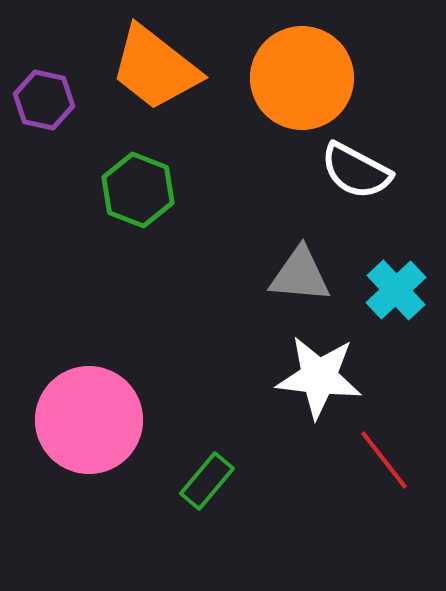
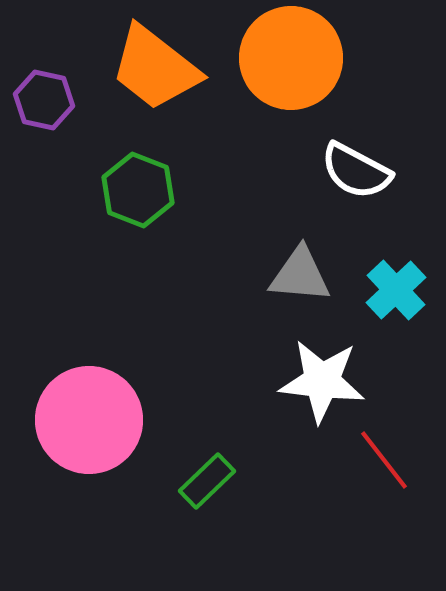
orange circle: moved 11 px left, 20 px up
white star: moved 3 px right, 4 px down
green rectangle: rotated 6 degrees clockwise
